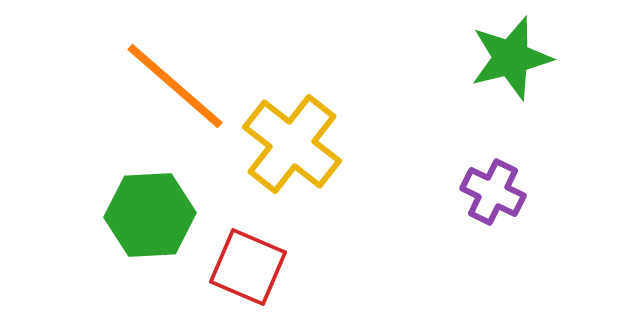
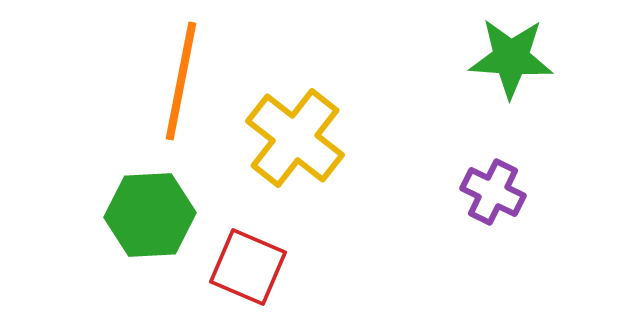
green star: rotated 18 degrees clockwise
orange line: moved 6 px right, 5 px up; rotated 60 degrees clockwise
yellow cross: moved 3 px right, 6 px up
